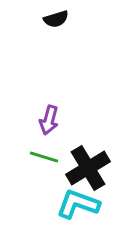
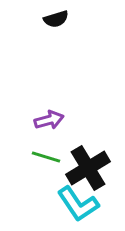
purple arrow: rotated 120 degrees counterclockwise
green line: moved 2 px right
cyan L-shape: rotated 144 degrees counterclockwise
